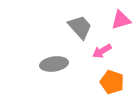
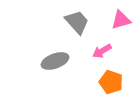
gray trapezoid: moved 3 px left, 5 px up
gray ellipse: moved 1 px right, 3 px up; rotated 12 degrees counterclockwise
orange pentagon: moved 1 px left
